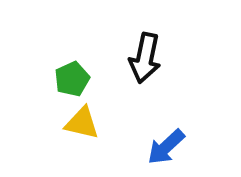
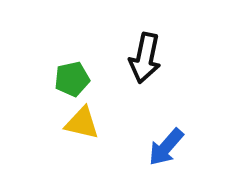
green pentagon: rotated 12 degrees clockwise
blue arrow: rotated 6 degrees counterclockwise
